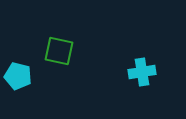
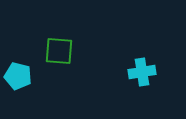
green square: rotated 8 degrees counterclockwise
